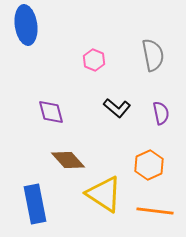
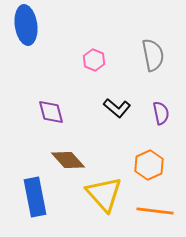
yellow triangle: rotated 15 degrees clockwise
blue rectangle: moved 7 px up
